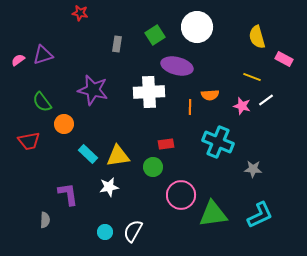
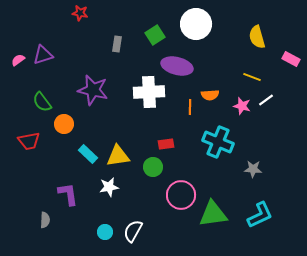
white circle: moved 1 px left, 3 px up
pink rectangle: moved 7 px right
